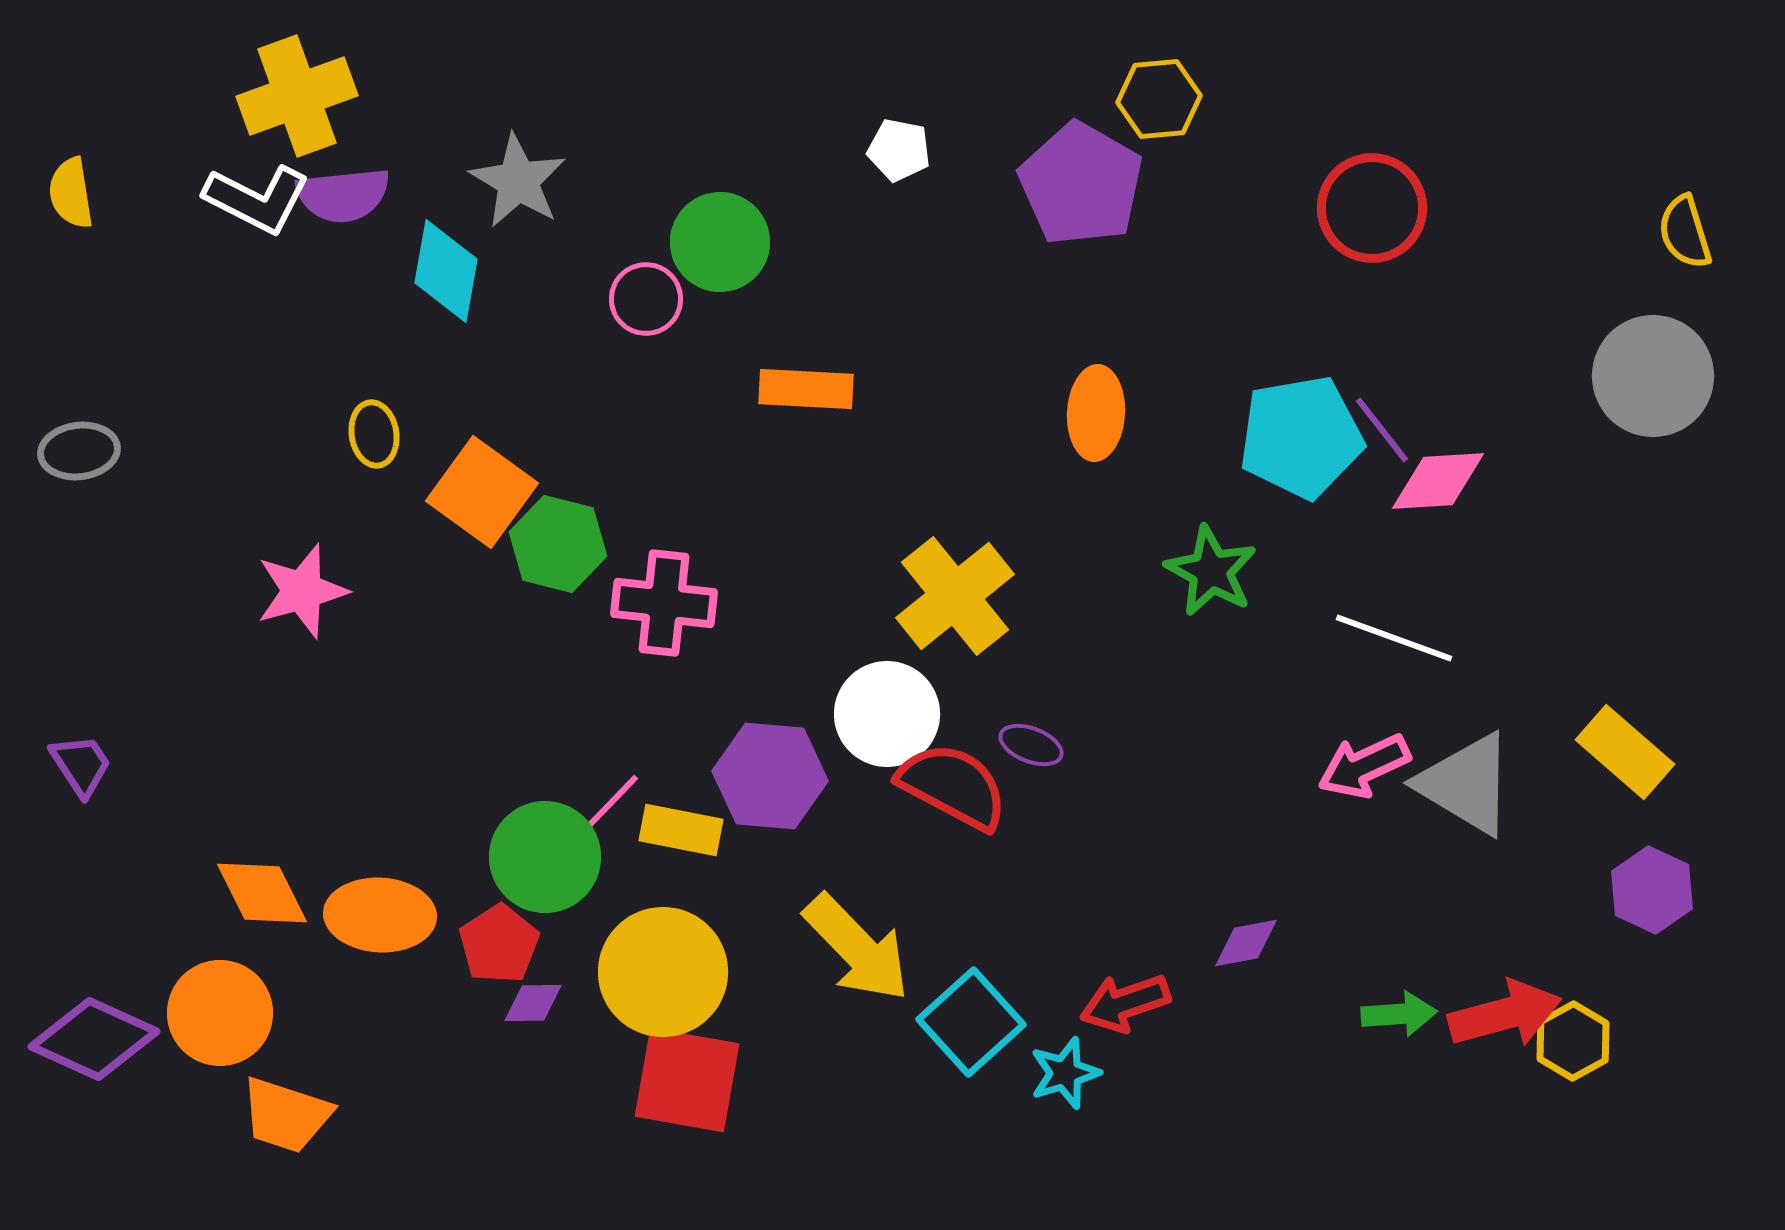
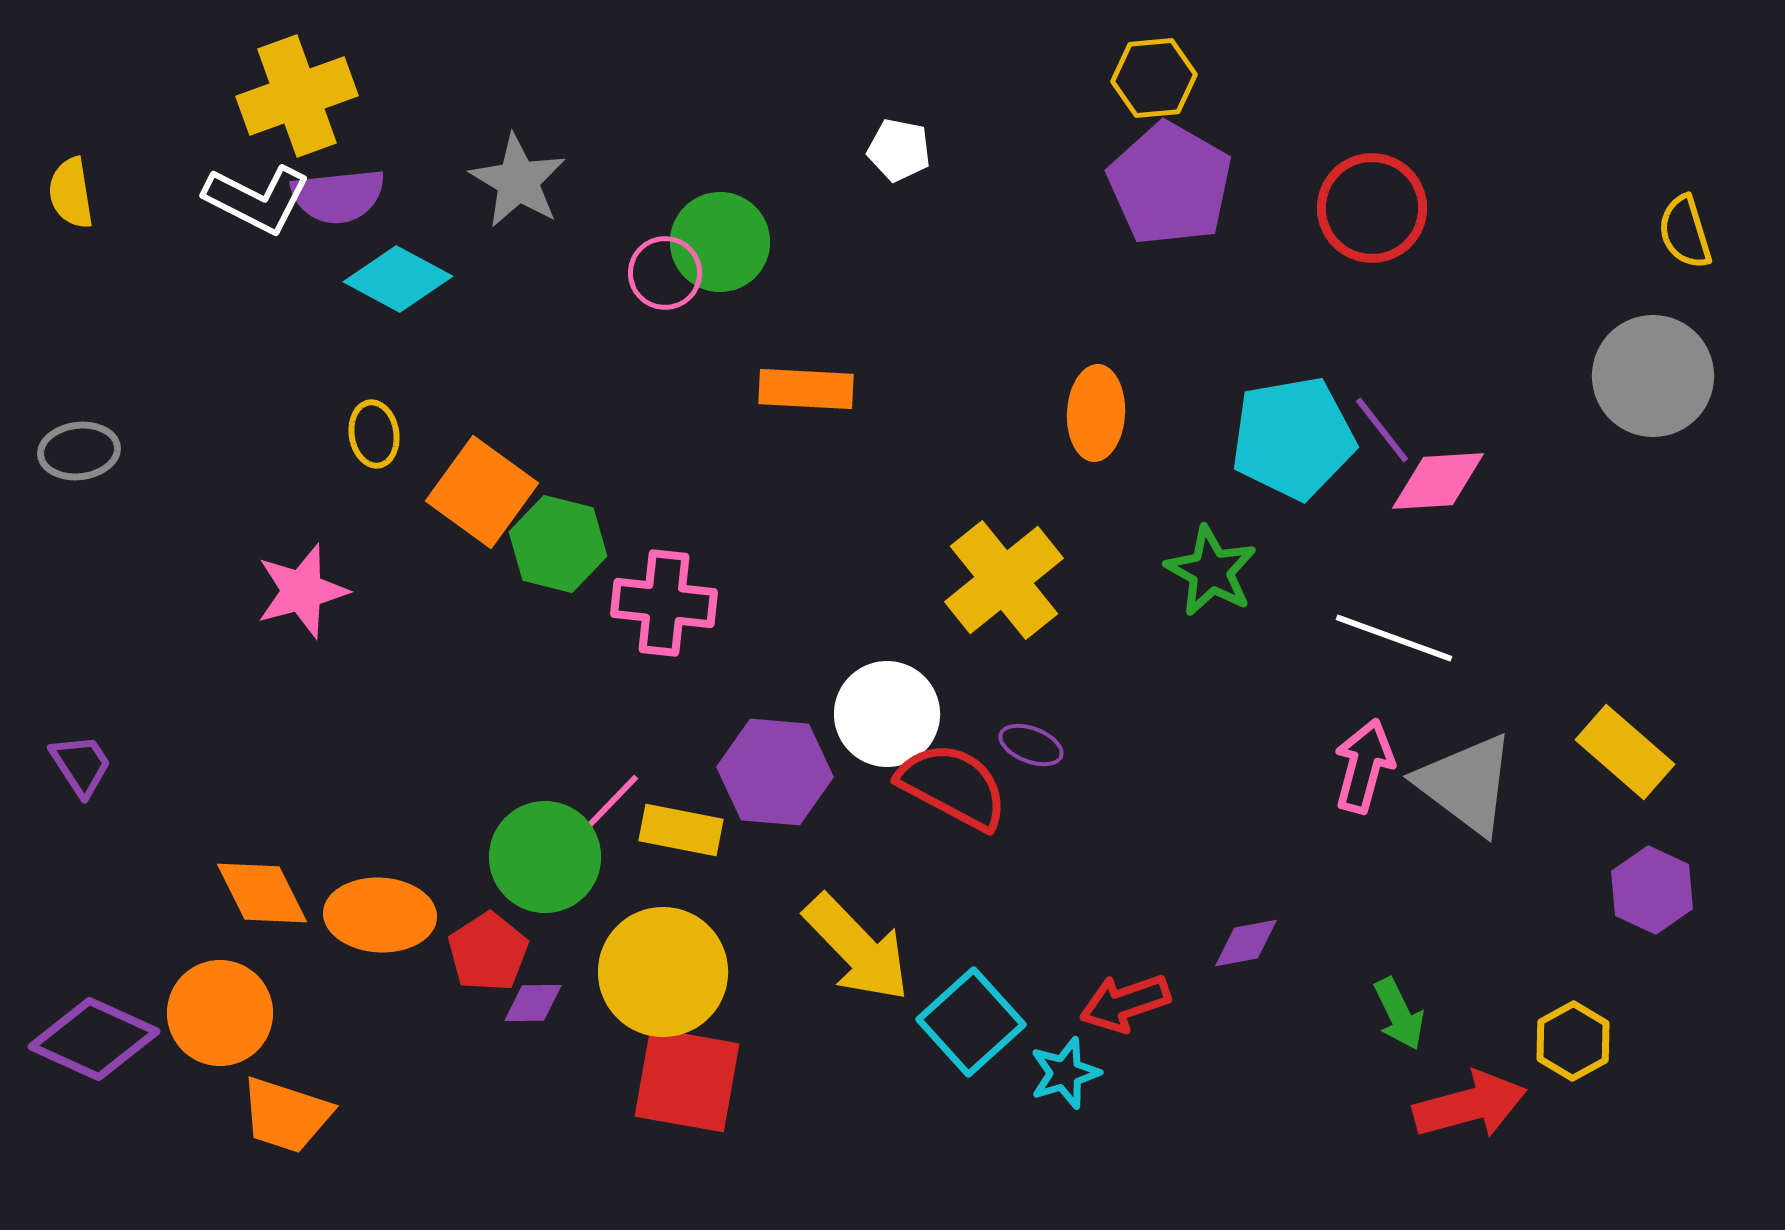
yellow hexagon at (1159, 99): moved 5 px left, 21 px up
purple pentagon at (1081, 184): moved 89 px right
purple semicircle at (343, 195): moved 5 px left, 1 px down
cyan diamond at (446, 271): moved 48 px left, 8 px down; rotated 72 degrees counterclockwise
pink circle at (646, 299): moved 19 px right, 26 px up
cyan pentagon at (1301, 437): moved 8 px left, 1 px down
yellow cross at (955, 596): moved 49 px right, 16 px up
pink arrow at (1364, 766): rotated 130 degrees clockwise
purple hexagon at (770, 776): moved 5 px right, 4 px up
gray triangle at (1466, 784): rotated 6 degrees clockwise
red pentagon at (499, 944): moved 11 px left, 8 px down
green arrow at (1399, 1014): rotated 68 degrees clockwise
red arrow at (1505, 1014): moved 35 px left, 91 px down
